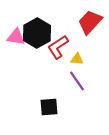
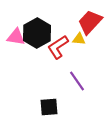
yellow triangle: moved 2 px right, 20 px up
